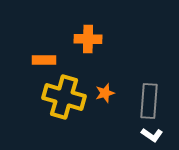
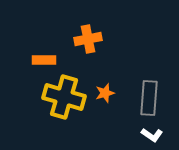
orange cross: rotated 12 degrees counterclockwise
gray rectangle: moved 3 px up
